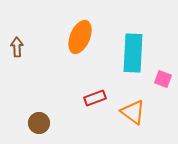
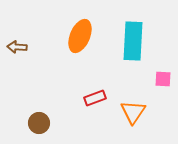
orange ellipse: moved 1 px up
brown arrow: rotated 84 degrees counterclockwise
cyan rectangle: moved 12 px up
pink square: rotated 18 degrees counterclockwise
orange triangle: rotated 28 degrees clockwise
